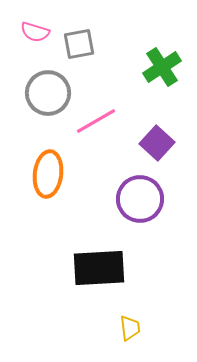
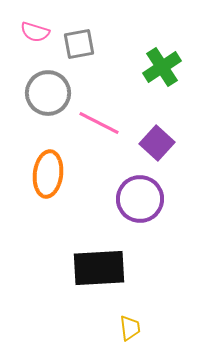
pink line: moved 3 px right, 2 px down; rotated 57 degrees clockwise
